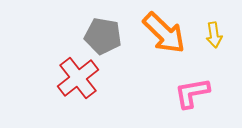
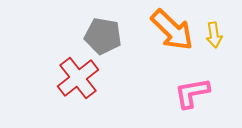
orange arrow: moved 8 px right, 3 px up
